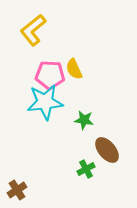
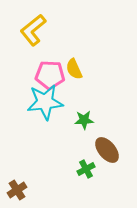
green star: rotated 12 degrees counterclockwise
